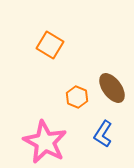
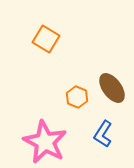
orange square: moved 4 px left, 6 px up
